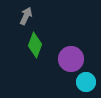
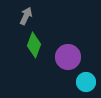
green diamond: moved 1 px left
purple circle: moved 3 px left, 2 px up
